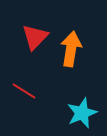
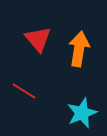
red triangle: moved 3 px right, 2 px down; rotated 24 degrees counterclockwise
orange arrow: moved 8 px right
